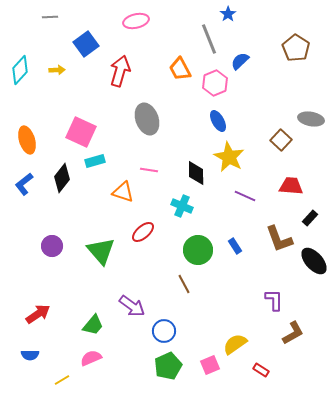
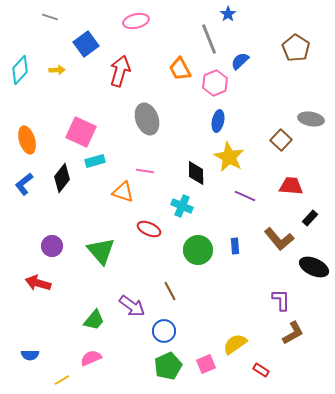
gray line at (50, 17): rotated 21 degrees clockwise
blue ellipse at (218, 121): rotated 40 degrees clockwise
pink line at (149, 170): moved 4 px left, 1 px down
red ellipse at (143, 232): moved 6 px right, 3 px up; rotated 65 degrees clockwise
brown L-shape at (279, 239): rotated 20 degrees counterclockwise
blue rectangle at (235, 246): rotated 28 degrees clockwise
black ellipse at (314, 261): moved 6 px down; rotated 24 degrees counterclockwise
brown line at (184, 284): moved 14 px left, 7 px down
purple L-shape at (274, 300): moved 7 px right
red arrow at (38, 314): moved 31 px up; rotated 130 degrees counterclockwise
green trapezoid at (93, 325): moved 1 px right, 5 px up
pink square at (210, 365): moved 4 px left, 1 px up
